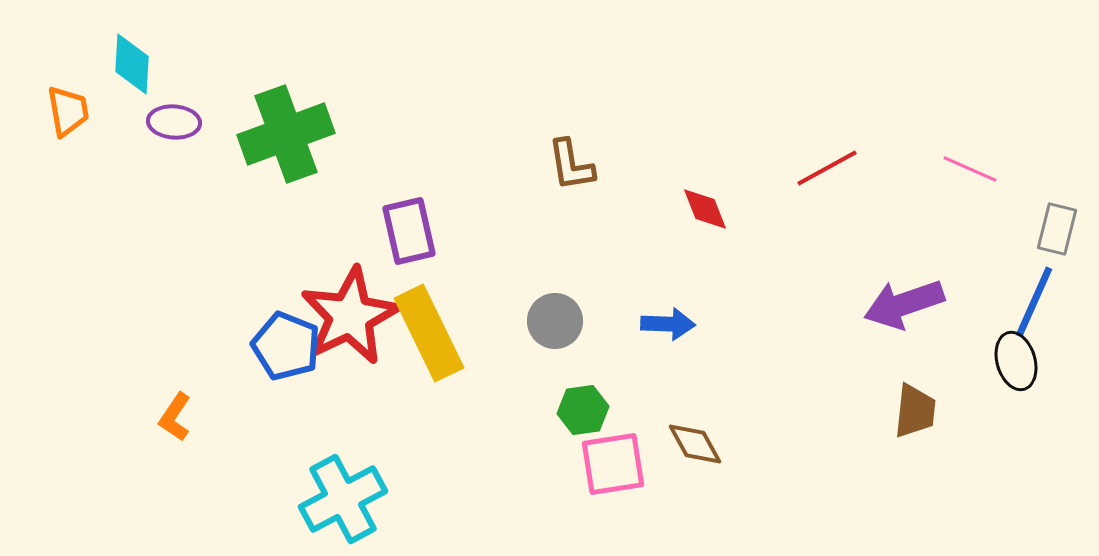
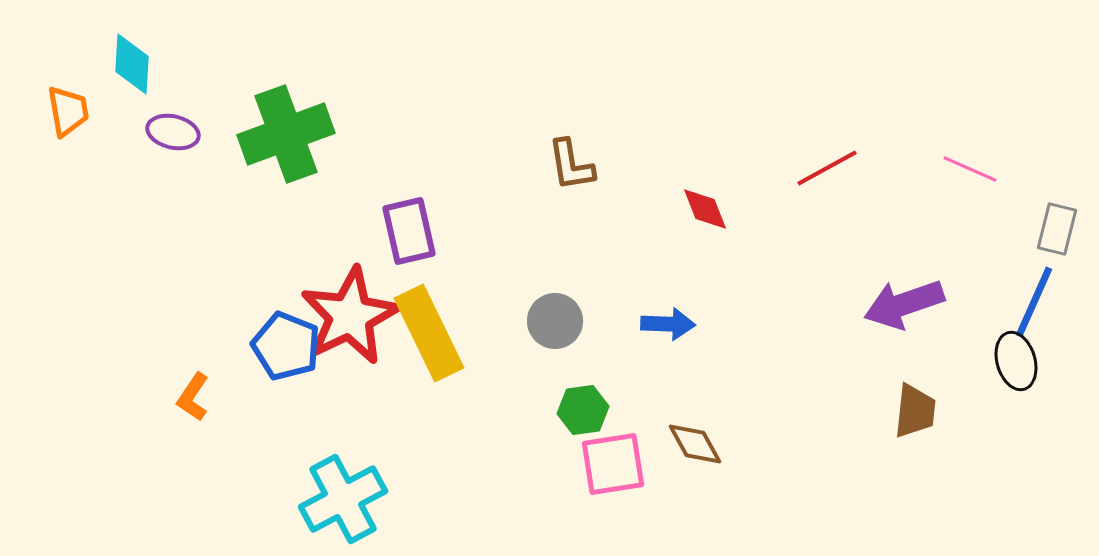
purple ellipse: moved 1 px left, 10 px down; rotated 9 degrees clockwise
orange L-shape: moved 18 px right, 20 px up
